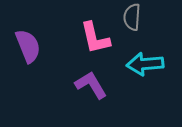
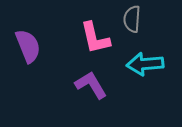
gray semicircle: moved 2 px down
